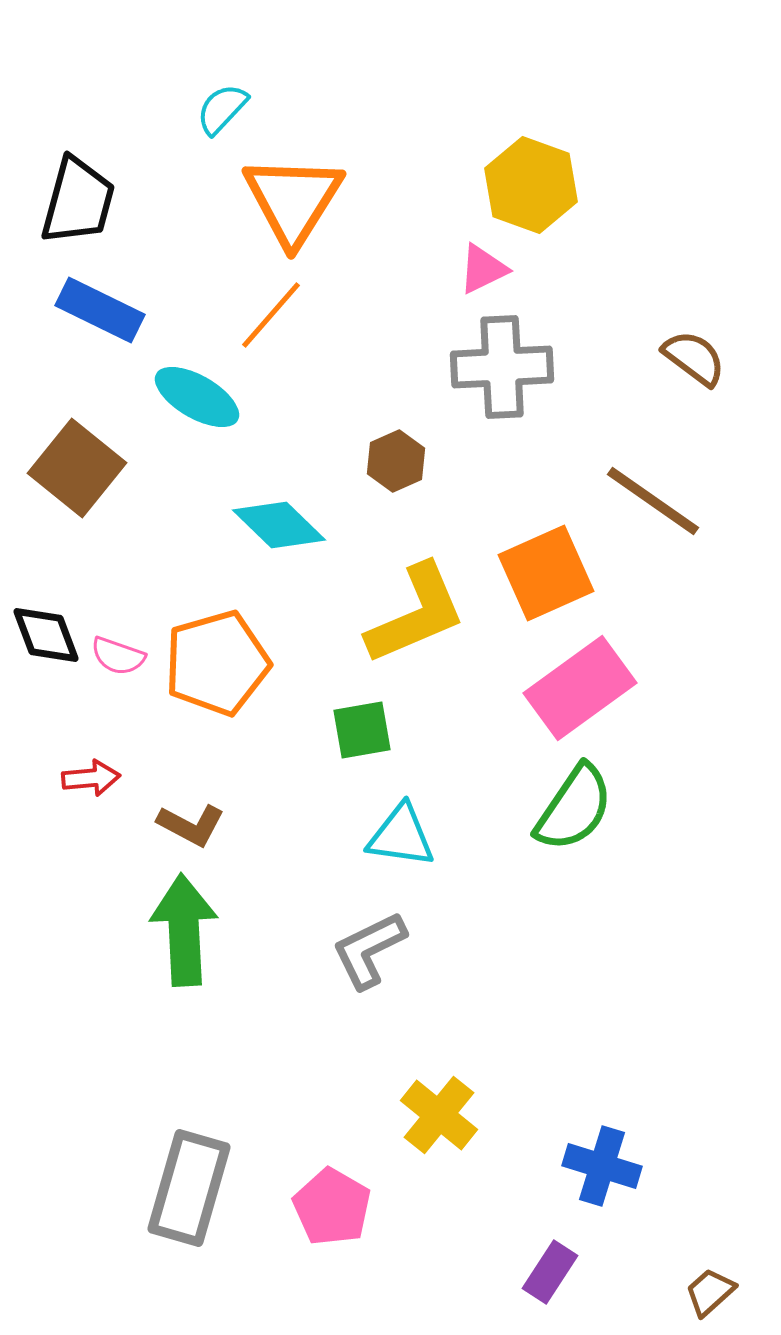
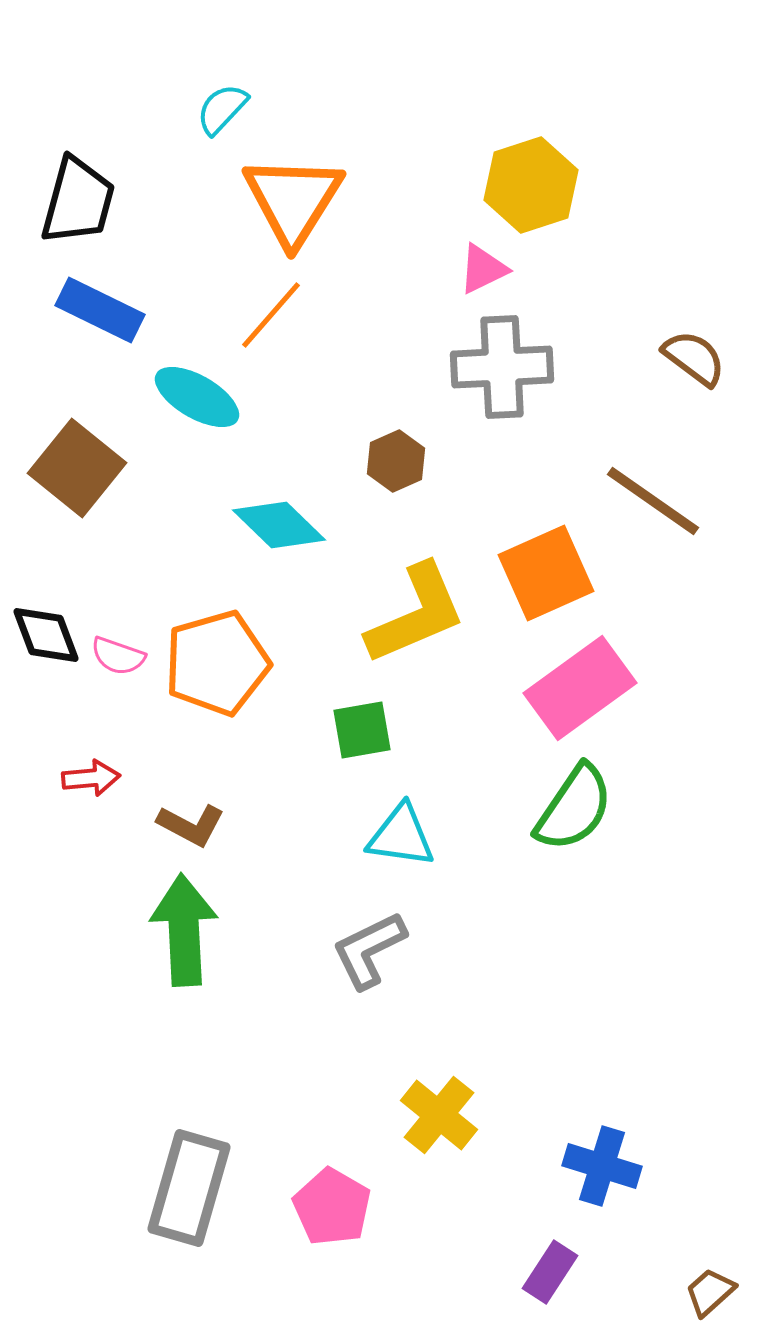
yellow hexagon: rotated 22 degrees clockwise
